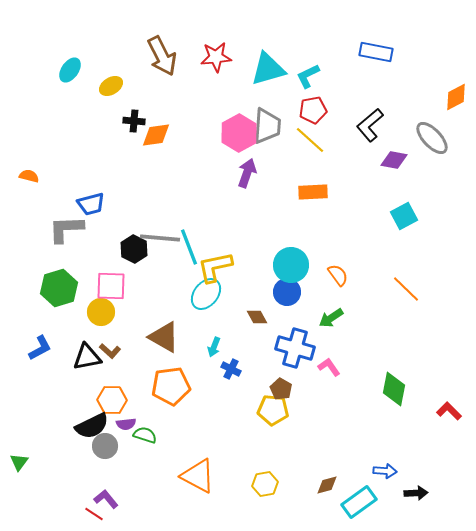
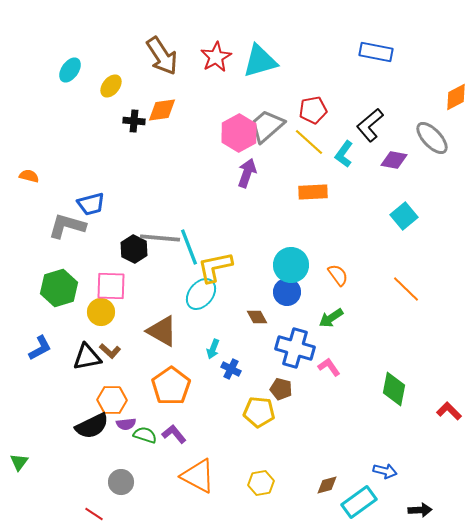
brown arrow at (162, 56): rotated 6 degrees counterclockwise
red star at (216, 57): rotated 24 degrees counterclockwise
cyan triangle at (268, 69): moved 8 px left, 8 px up
cyan L-shape at (308, 76): moved 36 px right, 78 px down; rotated 28 degrees counterclockwise
yellow ellipse at (111, 86): rotated 20 degrees counterclockwise
gray trapezoid at (267, 126): rotated 135 degrees counterclockwise
orange diamond at (156, 135): moved 6 px right, 25 px up
yellow line at (310, 140): moved 1 px left, 2 px down
cyan square at (404, 216): rotated 12 degrees counterclockwise
gray L-shape at (66, 229): moved 1 px right, 3 px up; rotated 18 degrees clockwise
cyan ellipse at (206, 294): moved 5 px left
brown triangle at (164, 337): moved 2 px left, 6 px up
cyan arrow at (214, 347): moved 1 px left, 2 px down
orange pentagon at (171, 386): rotated 27 degrees counterclockwise
brown pentagon at (281, 389): rotated 15 degrees counterclockwise
yellow pentagon at (273, 410): moved 14 px left, 2 px down
gray circle at (105, 446): moved 16 px right, 36 px down
blue arrow at (385, 471): rotated 10 degrees clockwise
yellow hexagon at (265, 484): moved 4 px left, 1 px up
black arrow at (416, 493): moved 4 px right, 17 px down
purple L-shape at (106, 499): moved 68 px right, 65 px up
